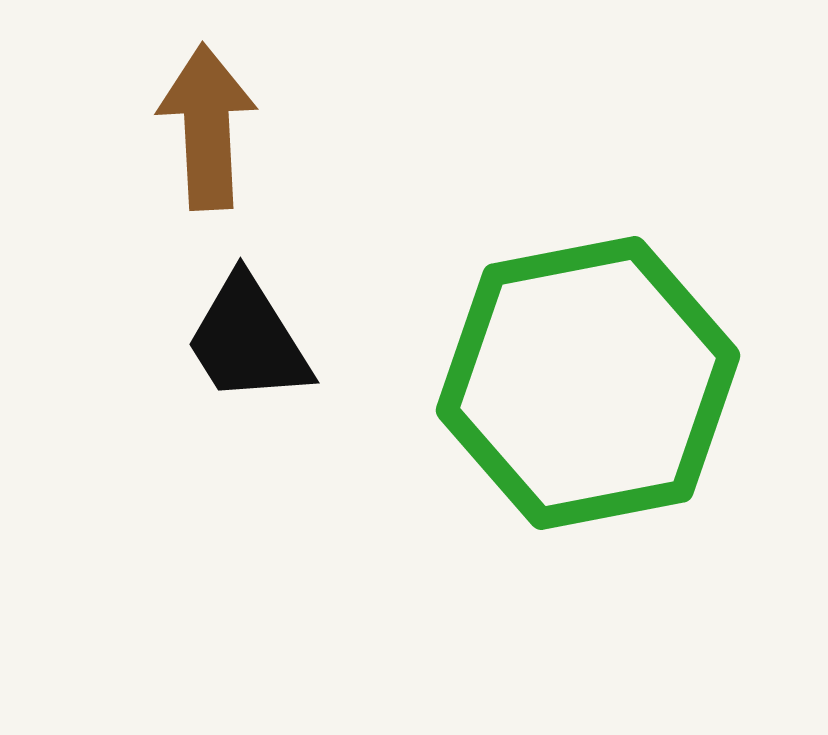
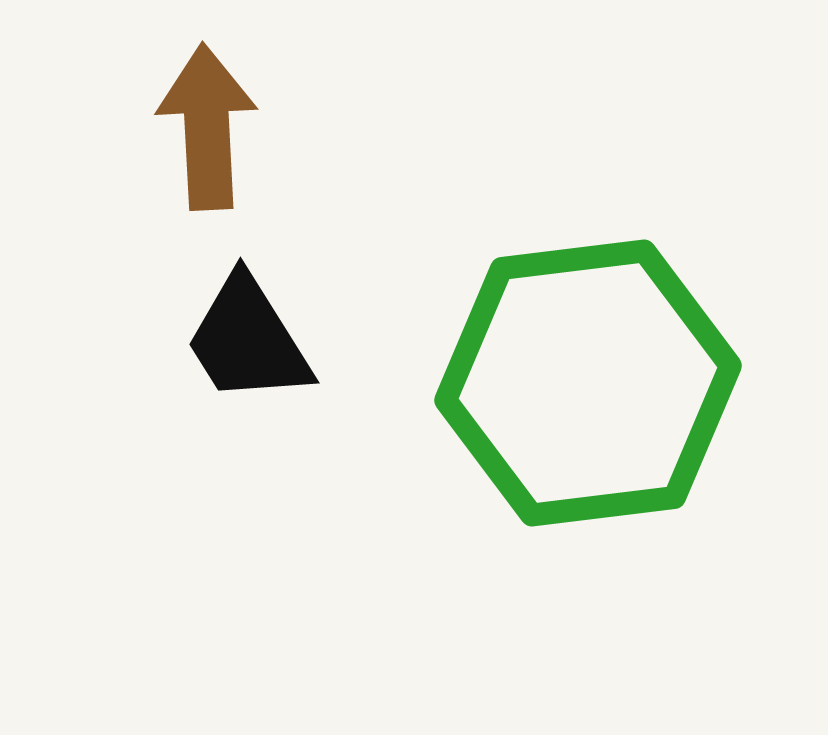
green hexagon: rotated 4 degrees clockwise
